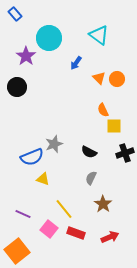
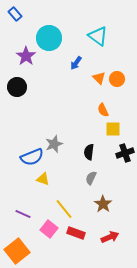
cyan triangle: moved 1 px left, 1 px down
yellow square: moved 1 px left, 3 px down
black semicircle: rotated 70 degrees clockwise
